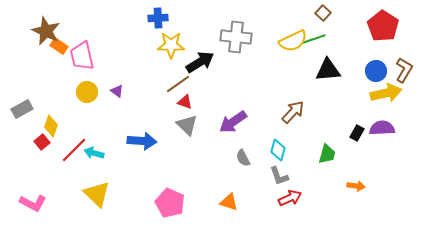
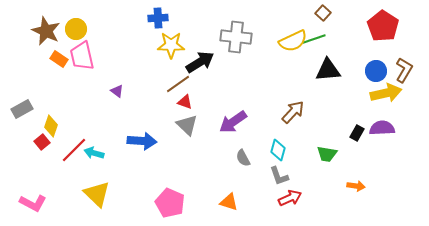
orange rectangle: moved 13 px down
yellow circle: moved 11 px left, 63 px up
green trapezoid: rotated 85 degrees clockwise
